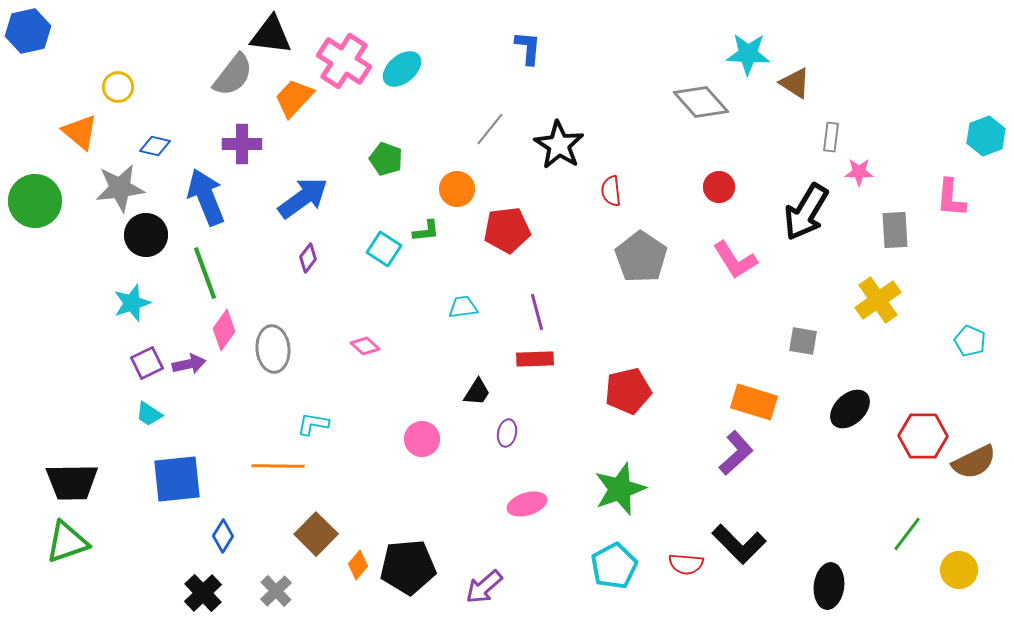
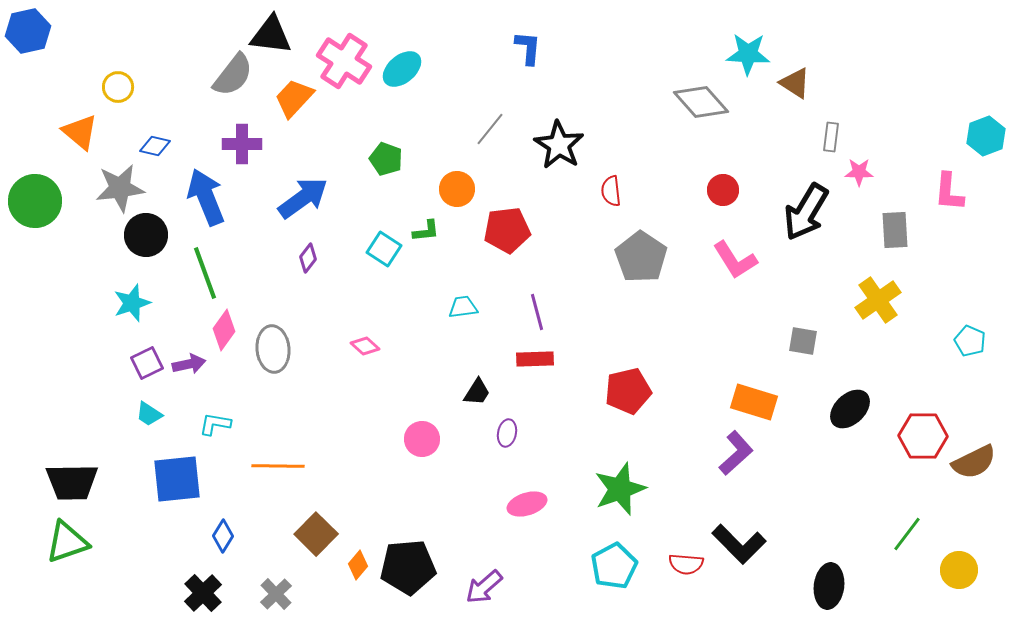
red circle at (719, 187): moved 4 px right, 3 px down
pink L-shape at (951, 198): moved 2 px left, 6 px up
cyan L-shape at (313, 424): moved 98 px left
gray cross at (276, 591): moved 3 px down
